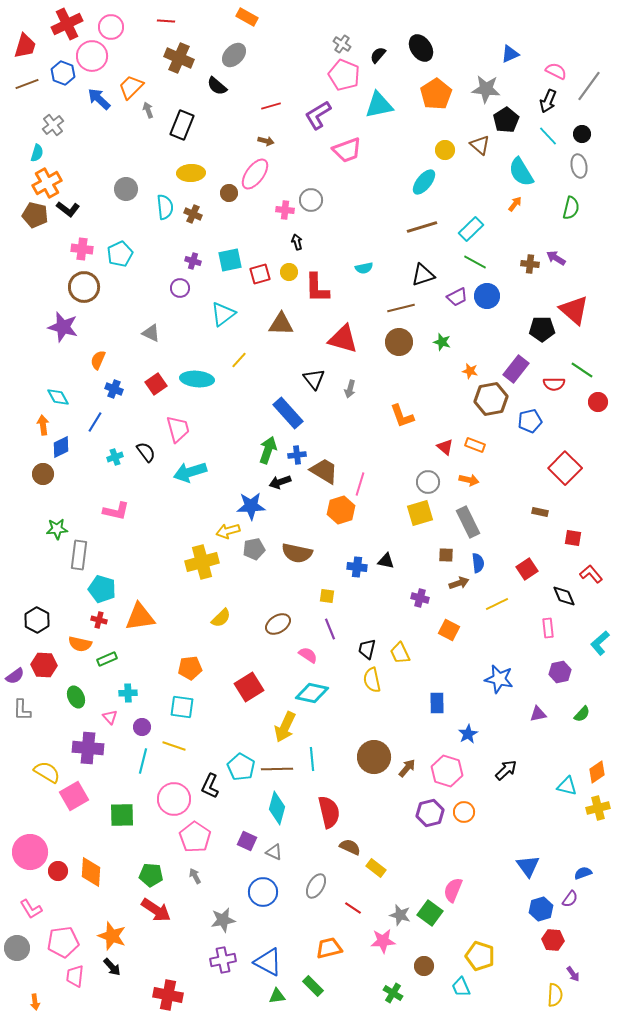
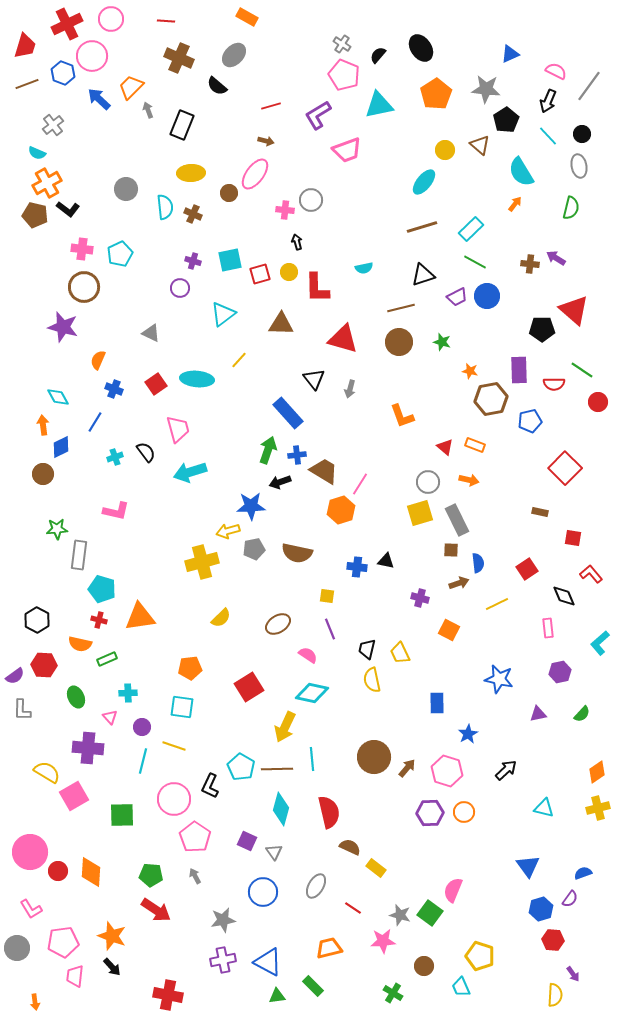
pink circle at (111, 27): moved 8 px up
cyan semicircle at (37, 153): rotated 96 degrees clockwise
purple rectangle at (516, 369): moved 3 px right, 1 px down; rotated 40 degrees counterclockwise
pink line at (360, 484): rotated 15 degrees clockwise
gray rectangle at (468, 522): moved 11 px left, 2 px up
brown square at (446, 555): moved 5 px right, 5 px up
cyan triangle at (567, 786): moved 23 px left, 22 px down
cyan diamond at (277, 808): moved 4 px right, 1 px down
purple hexagon at (430, 813): rotated 12 degrees clockwise
gray triangle at (274, 852): rotated 30 degrees clockwise
